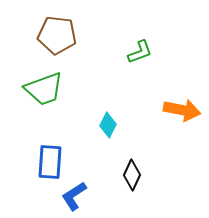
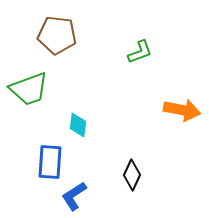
green trapezoid: moved 15 px left
cyan diamond: moved 30 px left; rotated 20 degrees counterclockwise
